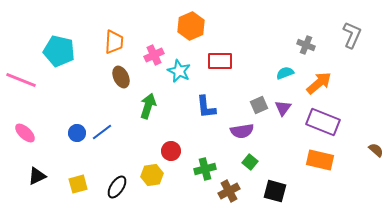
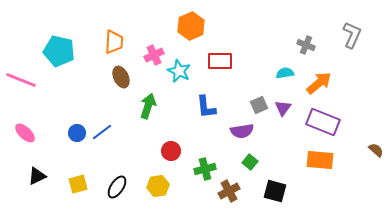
cyan semicircle: rotated 12 degrees clockwise
orange rectangle: rotated 8 degrees counterclockwise
yellow hexagon: moved 6 px right, 11 px down
